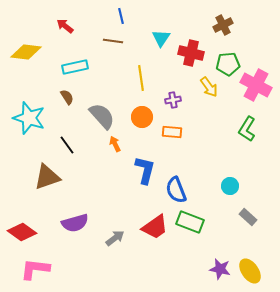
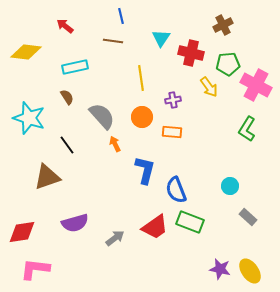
red diamond: rotated 44 degrees counterclockwise
